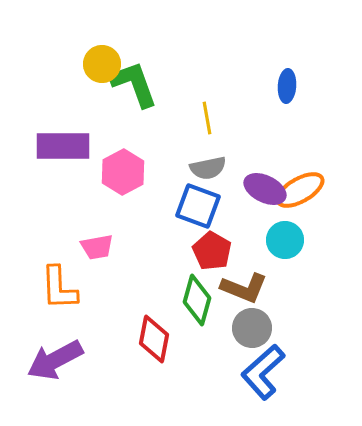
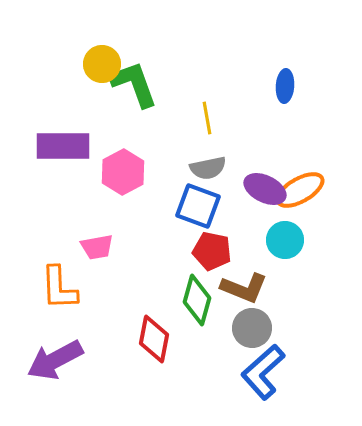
blue ellipse: moved 2 px left
red pentagon: rotated 18 degrees counterclockwise
